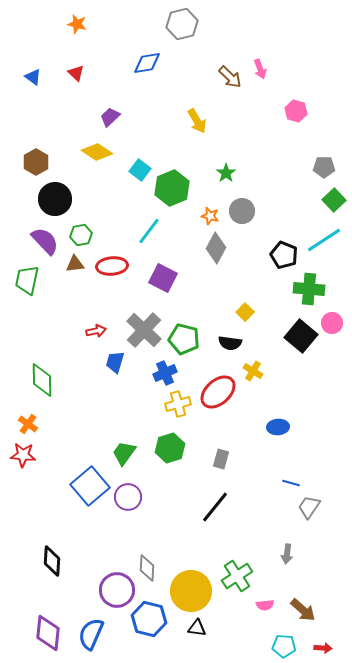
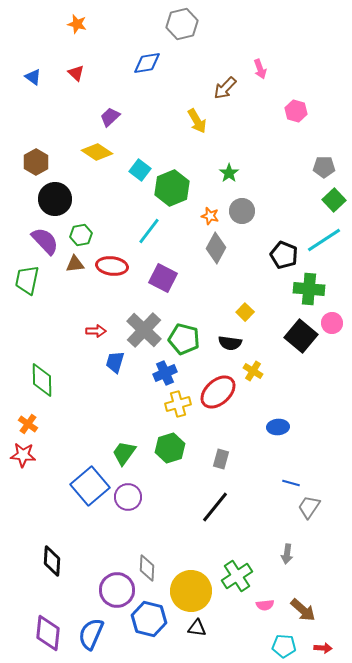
brown arrow at (230, 77): moved 5 px left, 11 px down; rotated 90 degrees clockwise
green star at (226, 173): moved 3 px right
red ellipse at (112, 266): rotated 12 degrees clockwise
red arrow at (96, 331): rotated 12 degrees clockwise
